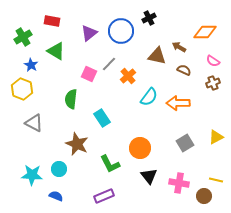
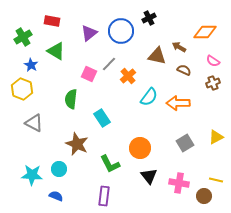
purple rectangle: rotated 60 degrees counterclockwise
